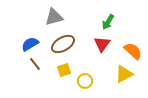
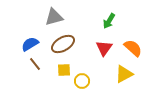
green arrow: moved 1 px right, 1 px up
red triangle: moved 2 px right, 4 px down
orange semicircle: moved 3 px up
yellow square: rotated 16 degrees clockwise
yellow circle: moved 3 px left
